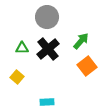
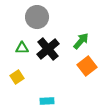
gray circle: moved 10 px left
yellow square: rotated 16 degrees clockwise
cyan rectangle: moved 1 px up
